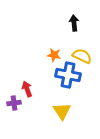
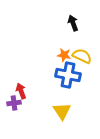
black arrow: moved 1 px left; rotated 14 degrees counterclockwise
orange star: moved 10 px right
red arrow: moved 6 px left, 2 px down
